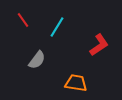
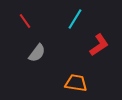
red line: moved 2 px right, 1 px down
cyan line: moved 18 px right, 8 px up
gray semicircle: moved 7 px up
